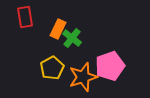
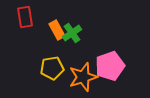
orange rectangle: moved 1 px left, 1 px down; rotated 54 degrees counterclockwise
green cross: moved 5 px up; rotated 18 degrees clockwise
yellow pentagon: rotated 20 degrees clockwise
